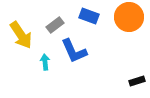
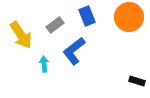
blue rectangle: moved 2 px left; rotated 48 degrees clockwise
blue L-shape: rotated 76 degrees clockwise
cyan arrow: moved 1 px left, 2 px down
black rectangle: rotated 35 degrees clockwise
